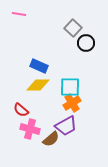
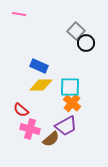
gray square: moved 3 px right, 3 px down
yellow diamond: moved 3 px right
orange cross: rotated 18 degrees counterclockwise
